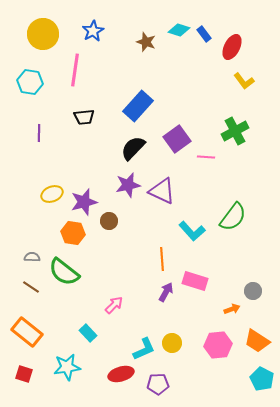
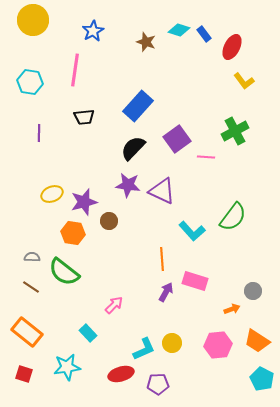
yellow circle at (43, 34): moved 10 px left, 14 px up
purple star at (128, 185): rotated 20 degrees clockwise
